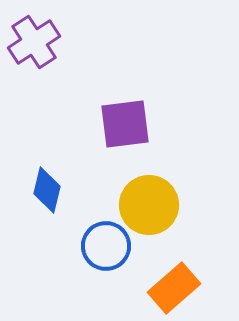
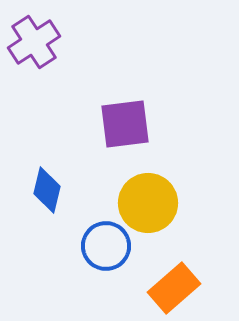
yellow circle: moved 1 px left, 2 px up
